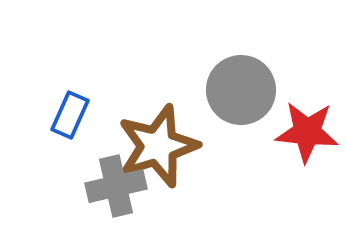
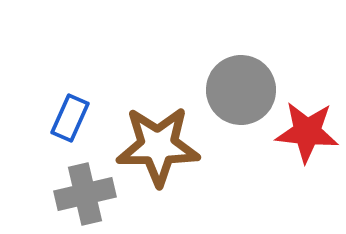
blue rectangle: moved 3 px down
brown star: rotated 18 degrees clockwise
gray cross: moved 31 px left, 8 px down
